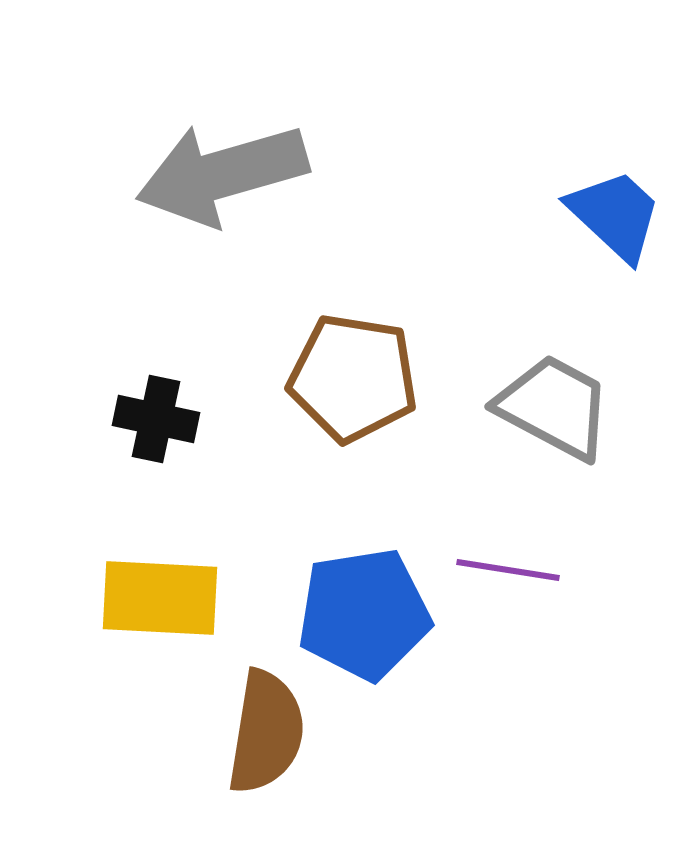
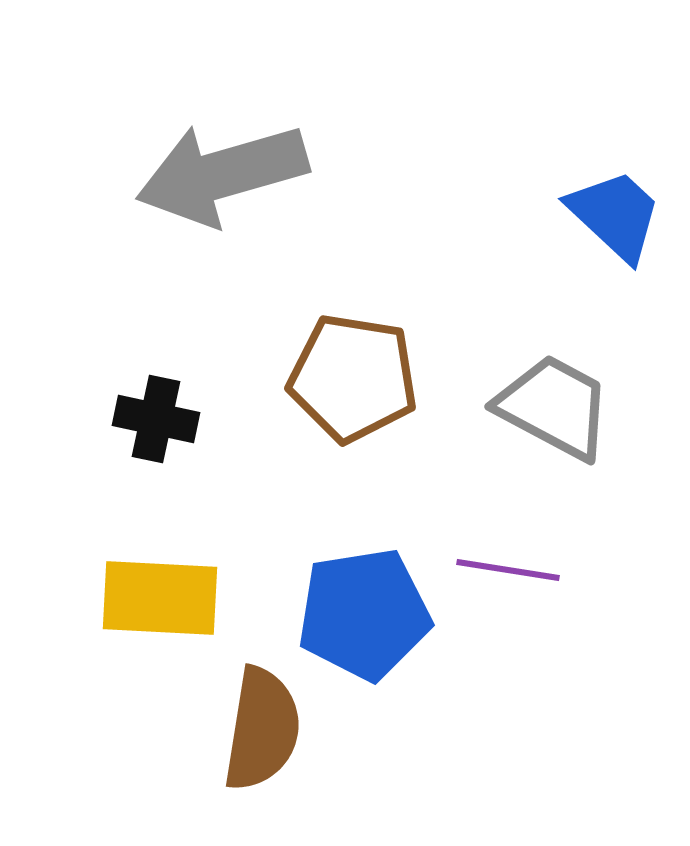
brown semicircle: moved 4 px left, 3 px up
